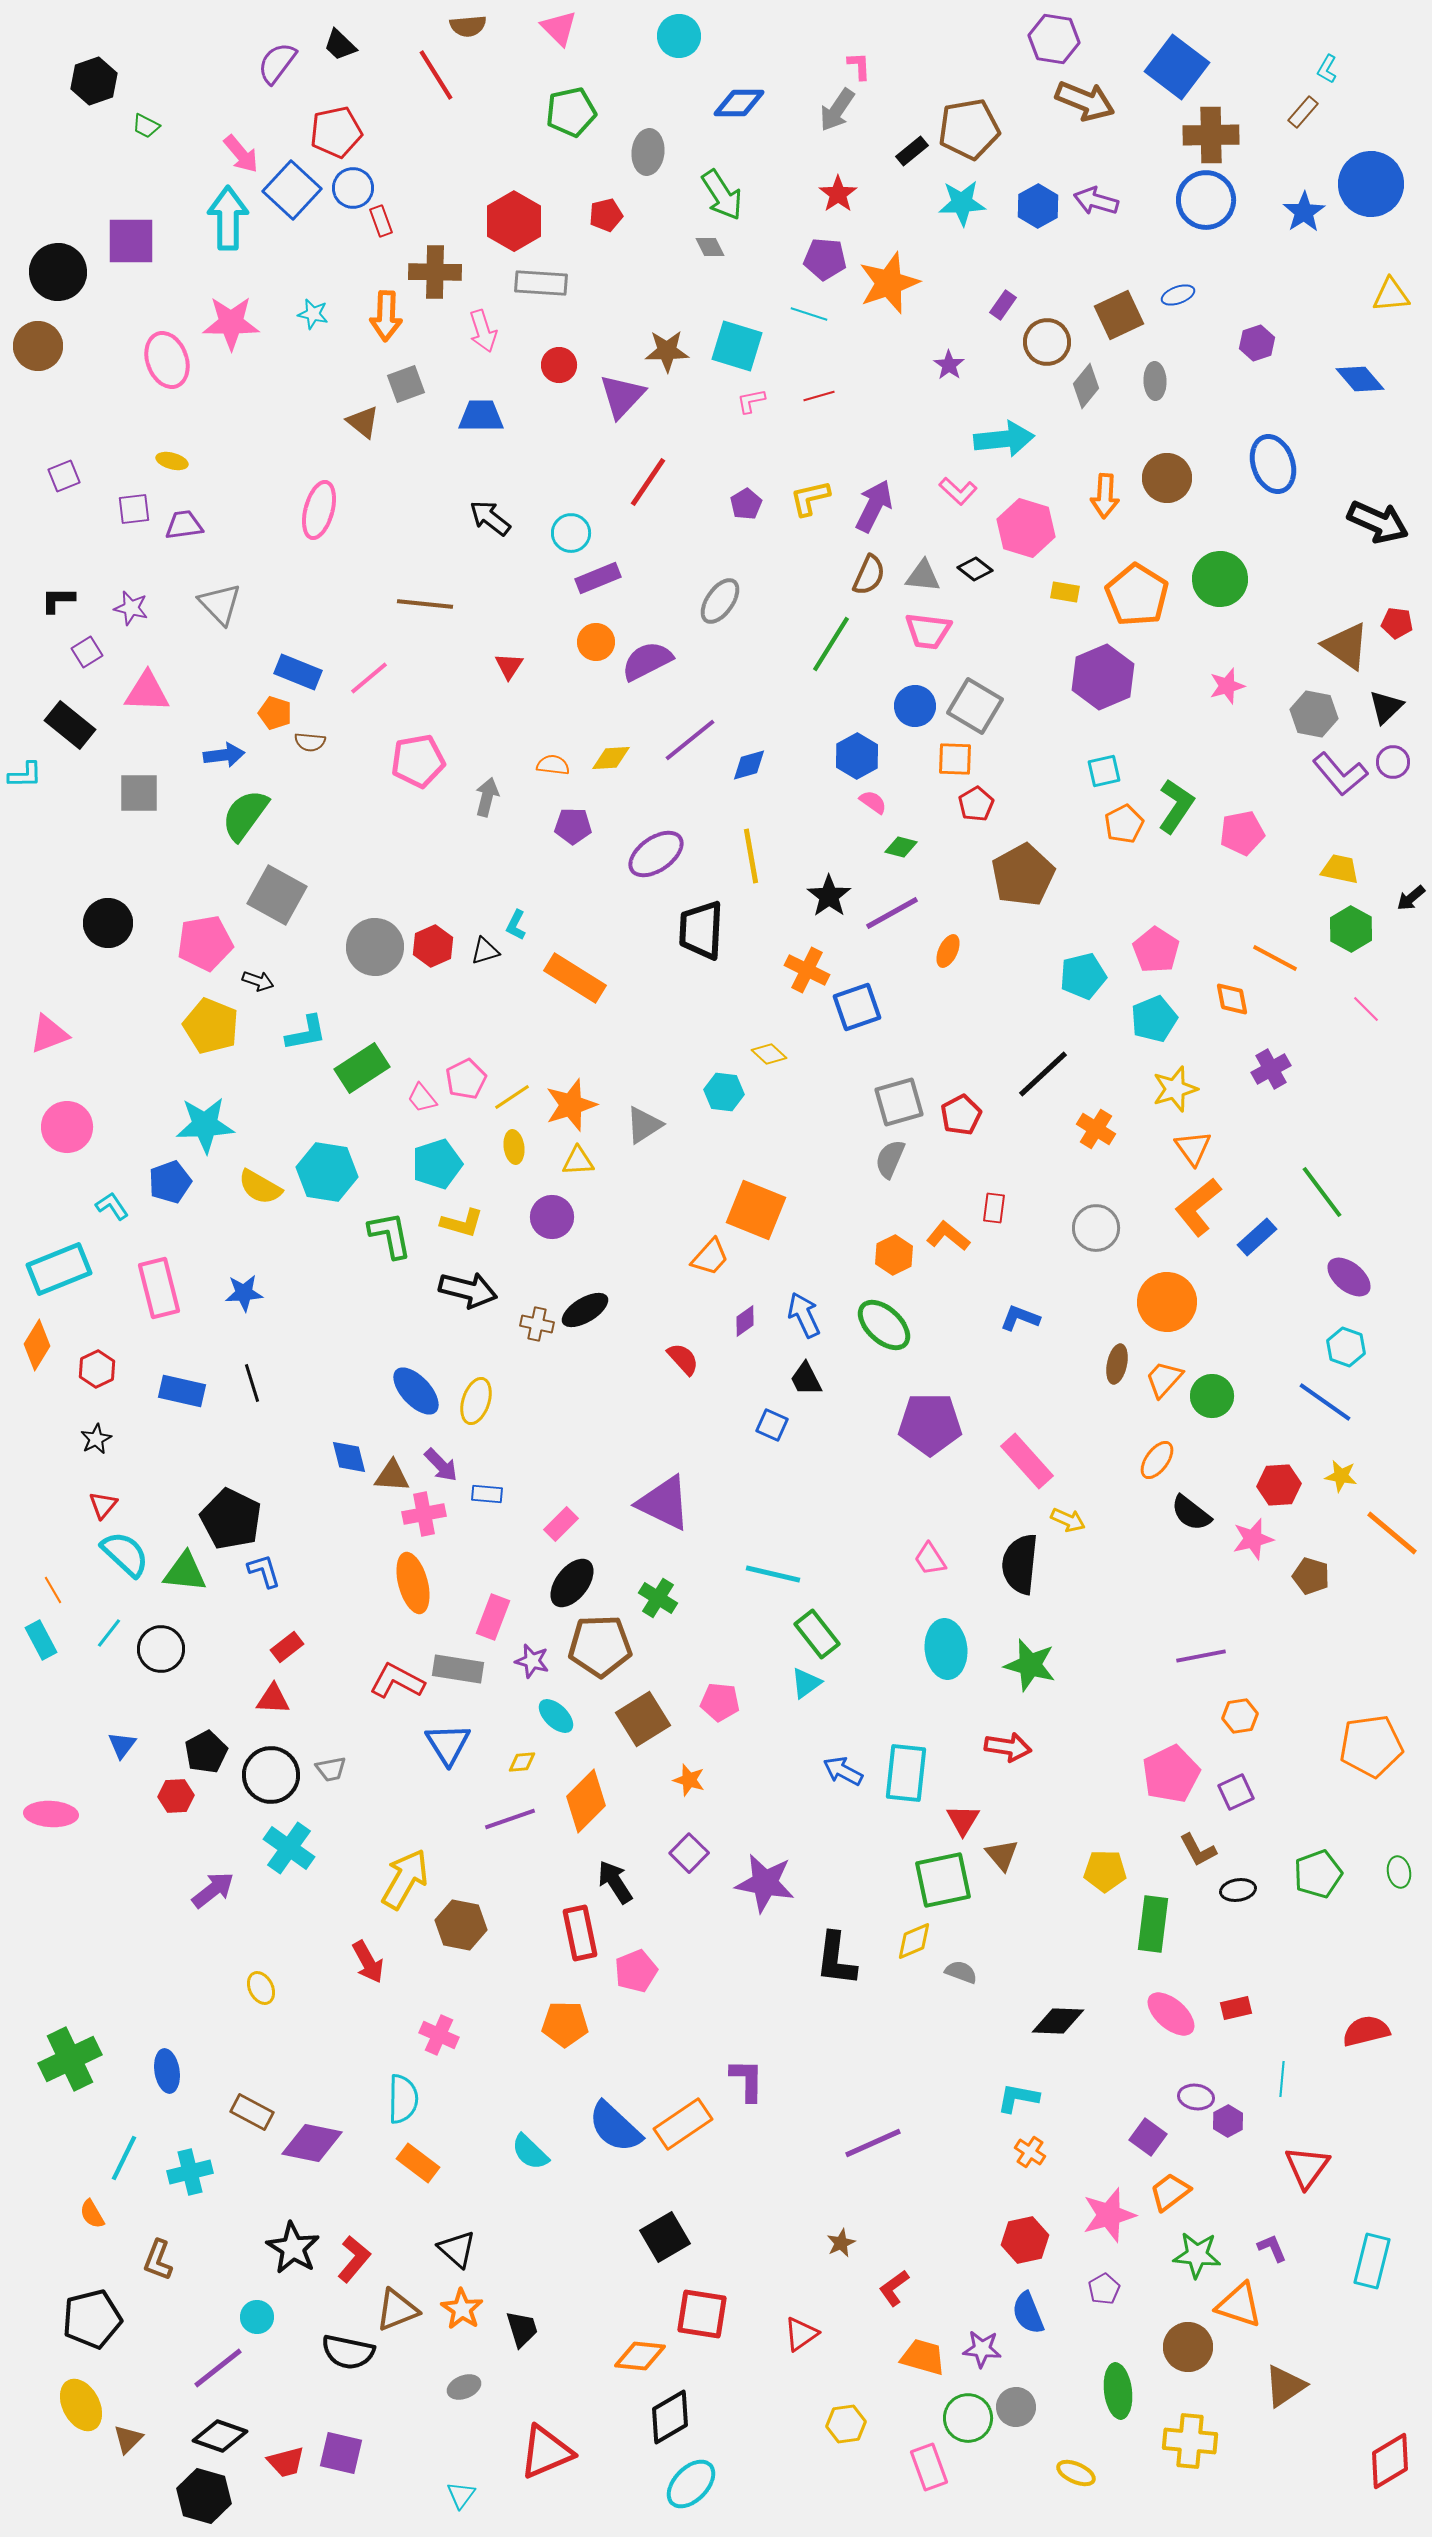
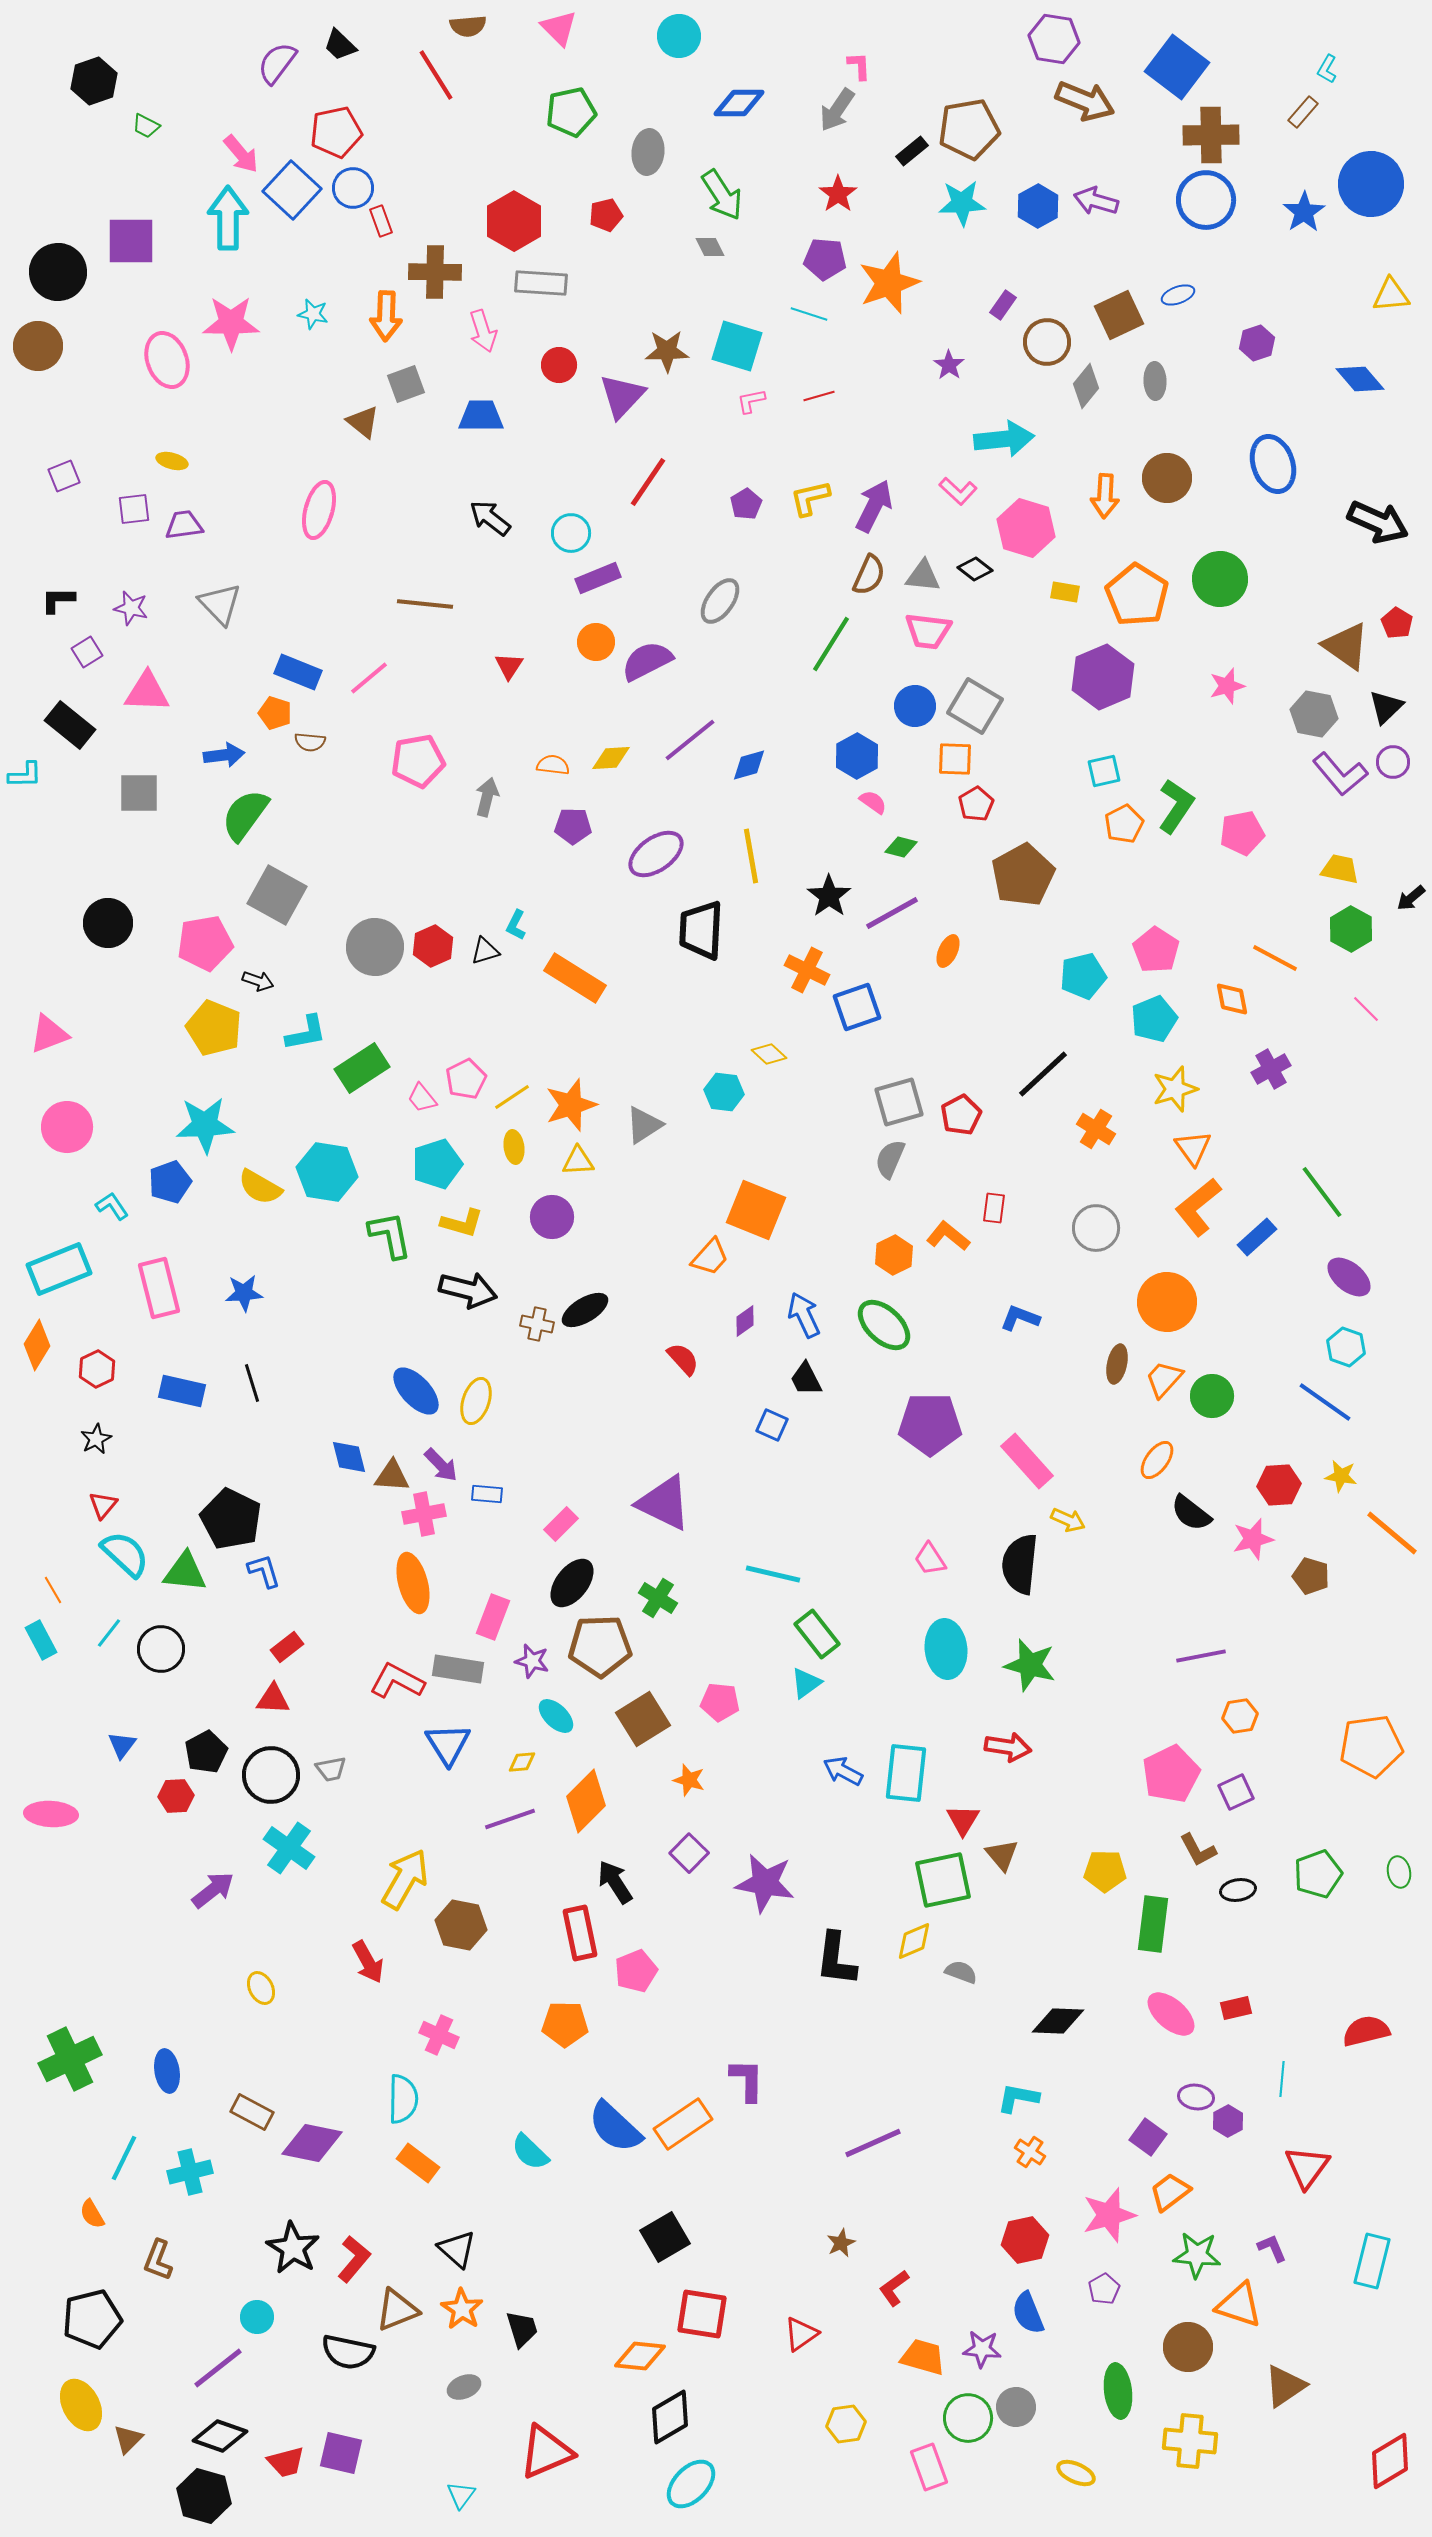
red pentagon at (1397, 623): rotated 24 degrees clockwise
yellow pentagon at (211, 1026): moved 3 px right, 2 px down
